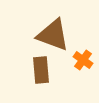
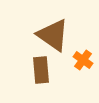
brown triangle: rotated 15 degrees clockwise
